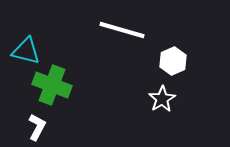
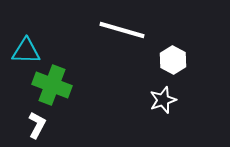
cyan triangle: rotated 12 degrees counterclockwise
white hexagon: moved 1 px up; rotated 8 degrees counterclockwise
white star: moved 1 px right, 1 px down; rotated 12 degrees clockwise
white L-shape: moved 2 px up
